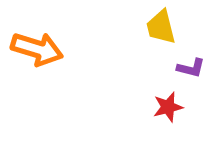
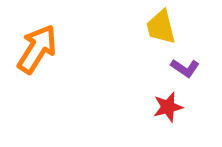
orange arrow: rotated 75 degrees counterclockwise
purple L-shape: moved 6 px left; rotated 20 degrees clockwise
